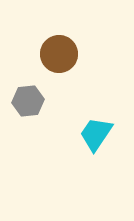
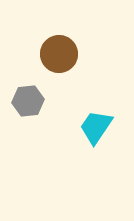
cyan trapezoid: moved 7 px up
